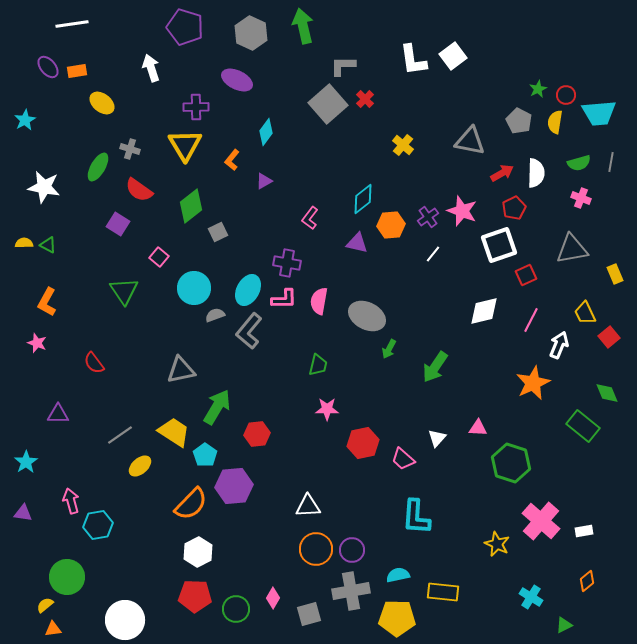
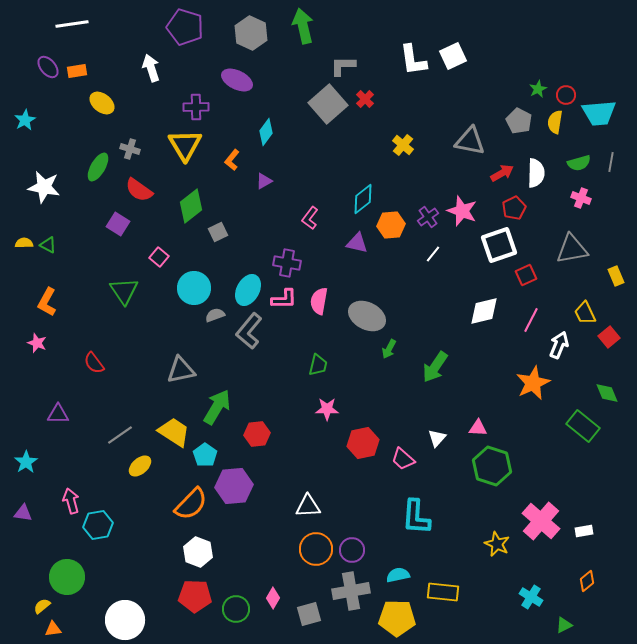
white square at (453, 56): rotated 12 degrees clockwise
yellow rectangle at (615, 274): moved 1 px right, 2 px down
green hexagon at (511, 463): moved 19 px left, 3 px down
white hexagon at (198, 552): rotated 12 degrees counterclockwise
yellow semicircle at (45, 605): moved 3 px left, 1 px down
